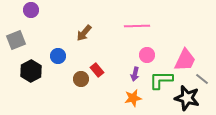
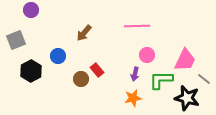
gray line: moved 2 px right
